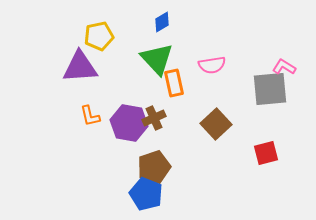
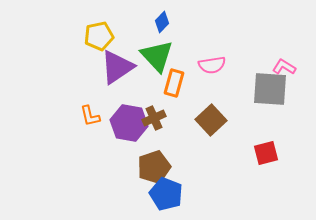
blue diamond: rotated 15 degrees counterclockwise
green triangle: moved 3 px up
purple triangle: moved 37 px right; rotated 30 degrees counterclockwise
orange rectangle: rotated 28 degrees clockwise
gray square: rotated 9 degrees clockwise
brown square: moved 5 px left, 4 px up
blue pentagon: moved 20 px right
